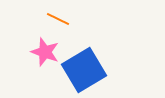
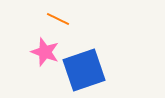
blue square: rotated 12 degrees clockwise
